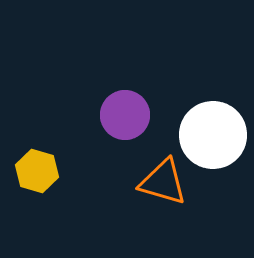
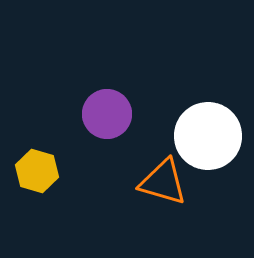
purple circle: moved 18 px left, 1 px up
white circle: moved 5 px left, 1 px down
